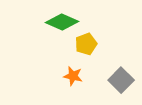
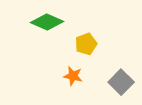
green diamond: moved 15 px left
gray square: moved 2 px down
